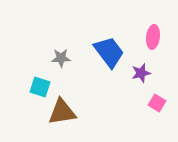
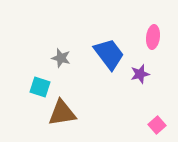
blue trapezoid: moved 2 px down
gray star: rotated 18 degrees clockwise
purple star: moved 1 px left, 1 px down
pink square: moved 22 px down; rotated 18 degrees clockwise
brown triangle: moved 1 px down
